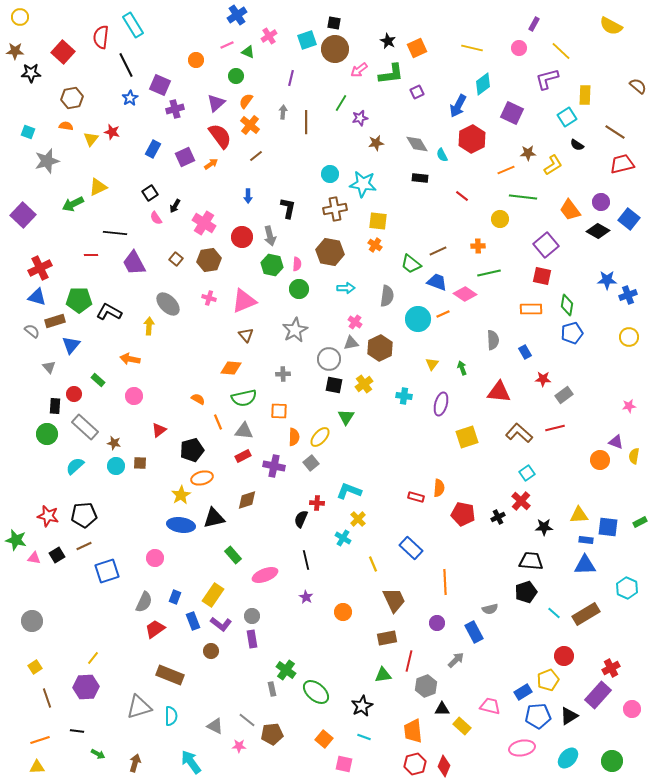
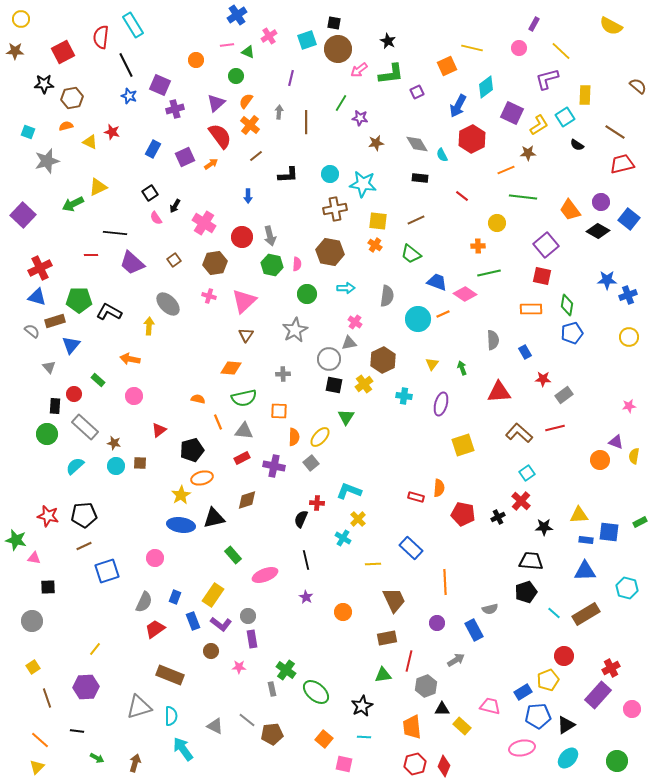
yellow circle at (20, 17): moved 1 px right, 2 px down
pink line at (227, 45): rotated 16 degrees clockwise
orange square at (417, 48): moved 30 px right, 18 px down
brown circle at (335, 49): moved 3 px right
red square at (63, 52): rotated 20 degrees clockwise
black star at (31, 73): moved 13 px right, 11 px down
cyan diamond at (483, 84): moved 3 px right, 3 px down
blue star at (130, 98): moved 1 px left, 2 px up; rotated 21 degrees counterclockwise
gray arrow at (283, 112): moved 4 px left
cyan square at (567, 117): moved 2 px left
purple star at (360, 118): rotated 21 degrees clockwise
orange semicircle at (66, 126): rotated 24 degrees counterclockwise
yellow triangle at (91, 139): moved 1 px left, 3 px down; rotated 42 degrees counterclockwise
yellow L-shape at (553, 165): moved 14 px left, 40 px up
black L-shape at (288, 208): moved 33 px up; rotated 75 degrees clockwise
yellow circle at (500, 219): moved 3 px left, 4 px down
brown line at (438, 251): moved 22 px left, 31 px up
brown square at (176, 259): moved 2 px left, 1 px down; rotated 16 degrees clockwise
brown hexagon at (209, 260): moved 6 px right, 3 px down
purple trapezoid at (134, 263): moved 2 px left; rotated 20 degrees counterclockwise
green trapezoid at (411, 264): moved 10 px up
green circle at (299, 289): moved 8 px right, 5 px down
pink cross at (209, 298): moved 2 px up
pink triangle at (244, 301): rotated 20 degrees counterclockwise
brown triangle at (246, 335): rotated 14 degrees clockwise
gray triangle at (351, 343): moved 2 px left
brown hexagon at (380, 348): moved 3 px right, 12 px down
red triangle at (499, 392): rotated 10 degrees counterclockwise
orange semicircle at (198, 399): rotated 16 degrees counterclockwise
yellow square at (467, 437): moved 4 px left, 8 px down
red rectangle at (243, 456): moved 1 px left, 2 px down
blue square at (608, 527): moved 1 px right, 5 px down
black square at (57, 555): moved 9 px left, 32 px down; rotated 28 degrees clockwise
yellow line at (373, 564): rotated 70 degrees counterclockwise
blue triangle at (585, 565): moved 6 px down
cyan hexagon at (627, 588): rotated 10 degrees counterclockwise
gray circle at (252, 616): moved 4 px left
blue rectangle at (474, 632): moved 2 px up
yellow line at (93, 658): moved 2 px right, 9 px up
gray arrow at (456, 660): rotated 12 degrees clockwise
yellow square at (35, 667): moved 2 px left
black triangle at (569, 716): moved 3 px left, 9 px down
orange trapezoid at (413, 731): moved 1 px left, 4 px up
cyan line at (364, 737): rotated 16 degrees counterclockwise
orange line at (40, 740): rotated 60 degrees clockwise
pink star at (239, 746): moved 79 px up
green arrow at (98, 754): moved 1 px left, 4 px down
green circle at (612, 761): moved 5 px right
cyan arrow at (191, 762): moved 8 px left, 13 px up
yellow triangle at (37, 767): rotated 42 degrees counterclockwise
